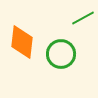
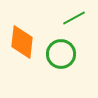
green line: moved 9 px left
